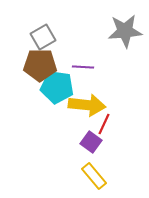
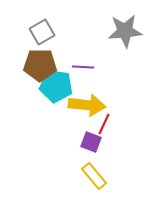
gray square: moved 1 px left, 5 px up
cyan pentagon: moved 1 px left, 1 px up
purple square: rotated 15 degrees counterclockwise
